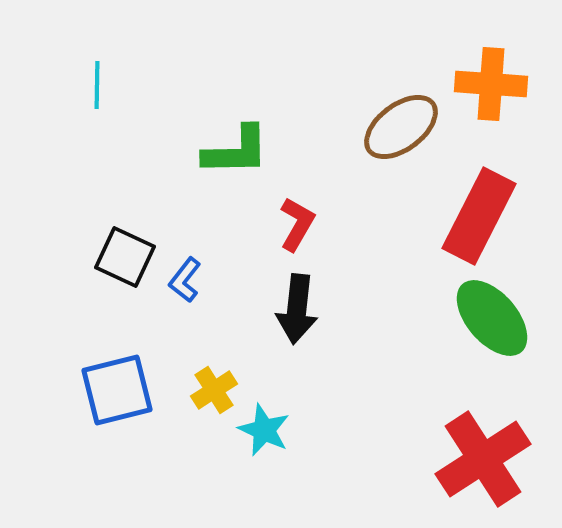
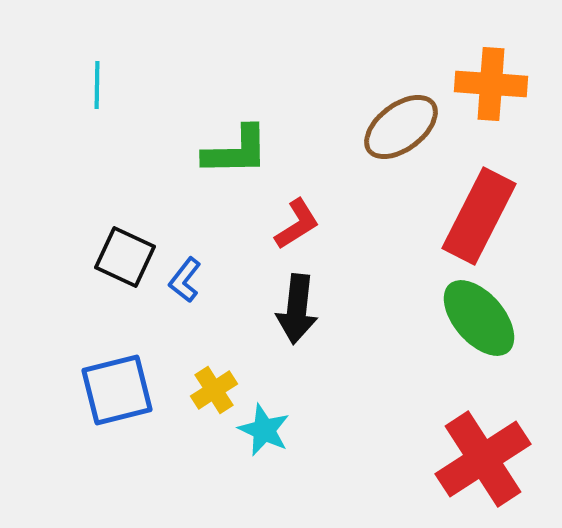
red L-shape: rotated 28 degrees clockwise
green ellipse: moved 13 px left
